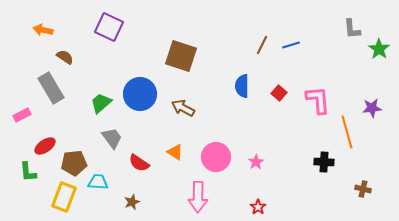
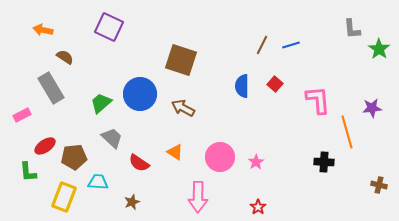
brown square: moved 4 px down
red square: moved 4 px left, 9 px up
gray trapezoid: rotated 10 degrees counterclockwise
pink circle: moved 4 px right
brown pentagon: moved 6 px up
brown cross: moved 16 px right, 4 px up
